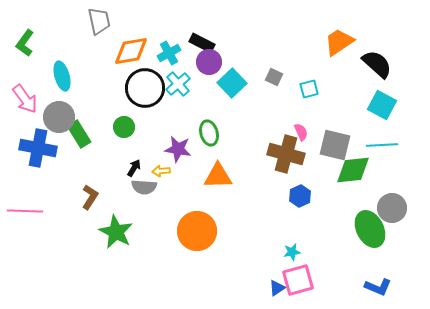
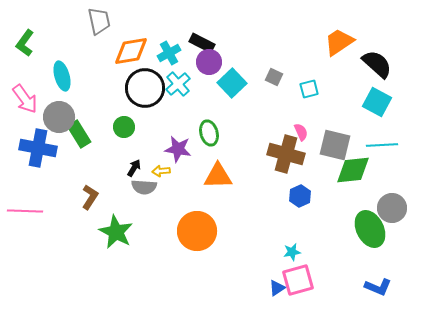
cyan square at (382, 105): moved 5 px left, 3 px up
